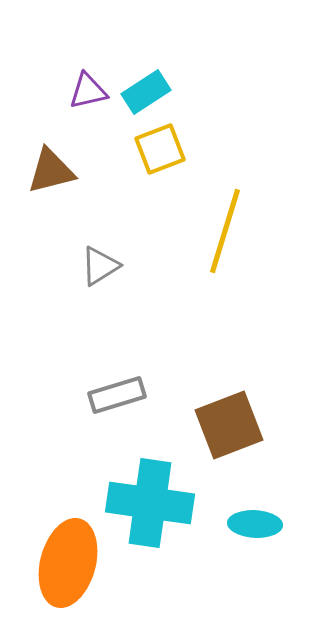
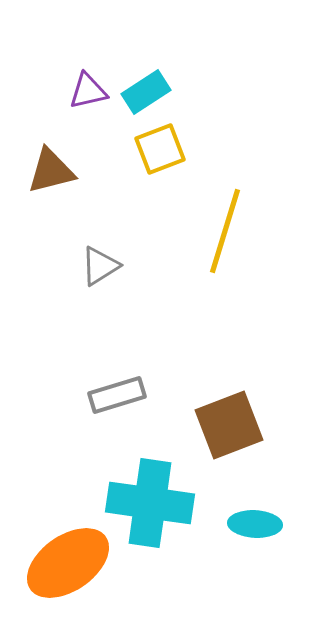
orange ellipse: rotated 40 degrees clockwise
